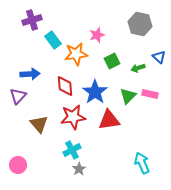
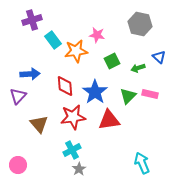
pink star: rotated 28 degrees clockwise
orange star: moved 3 px up
